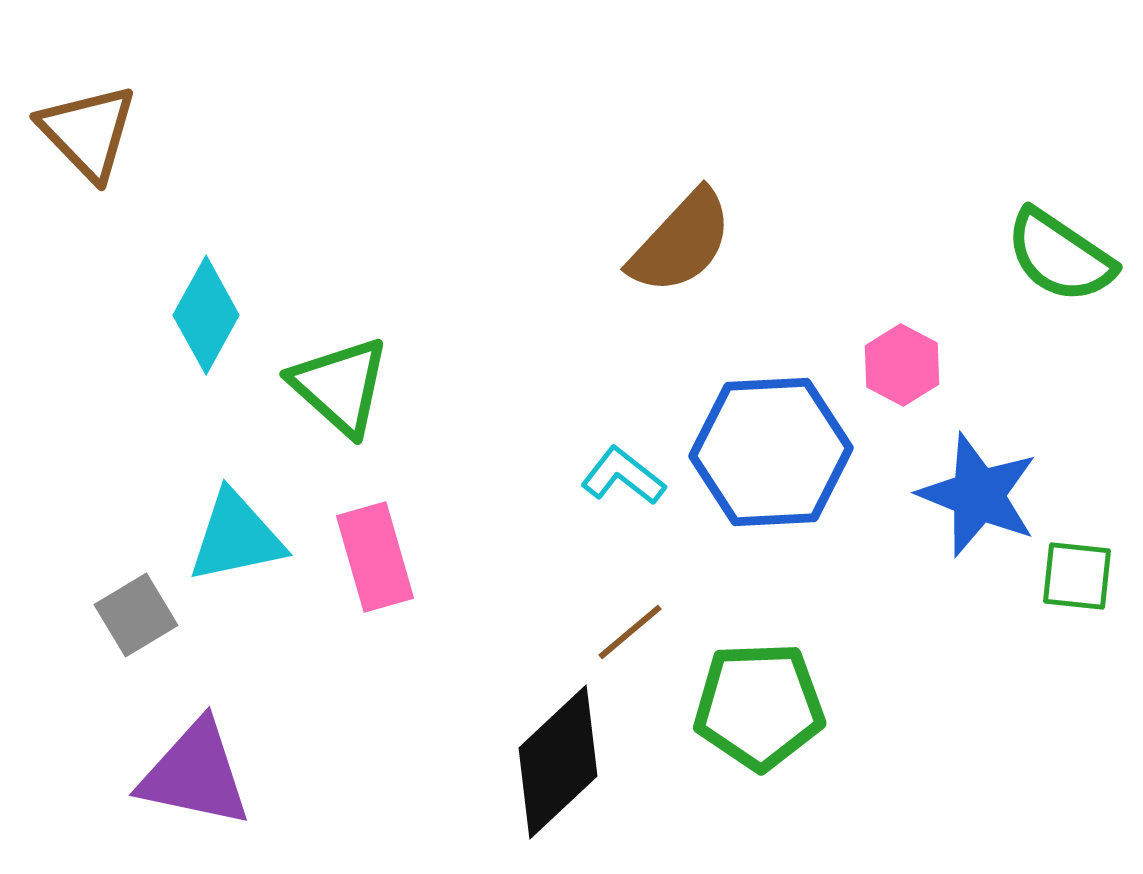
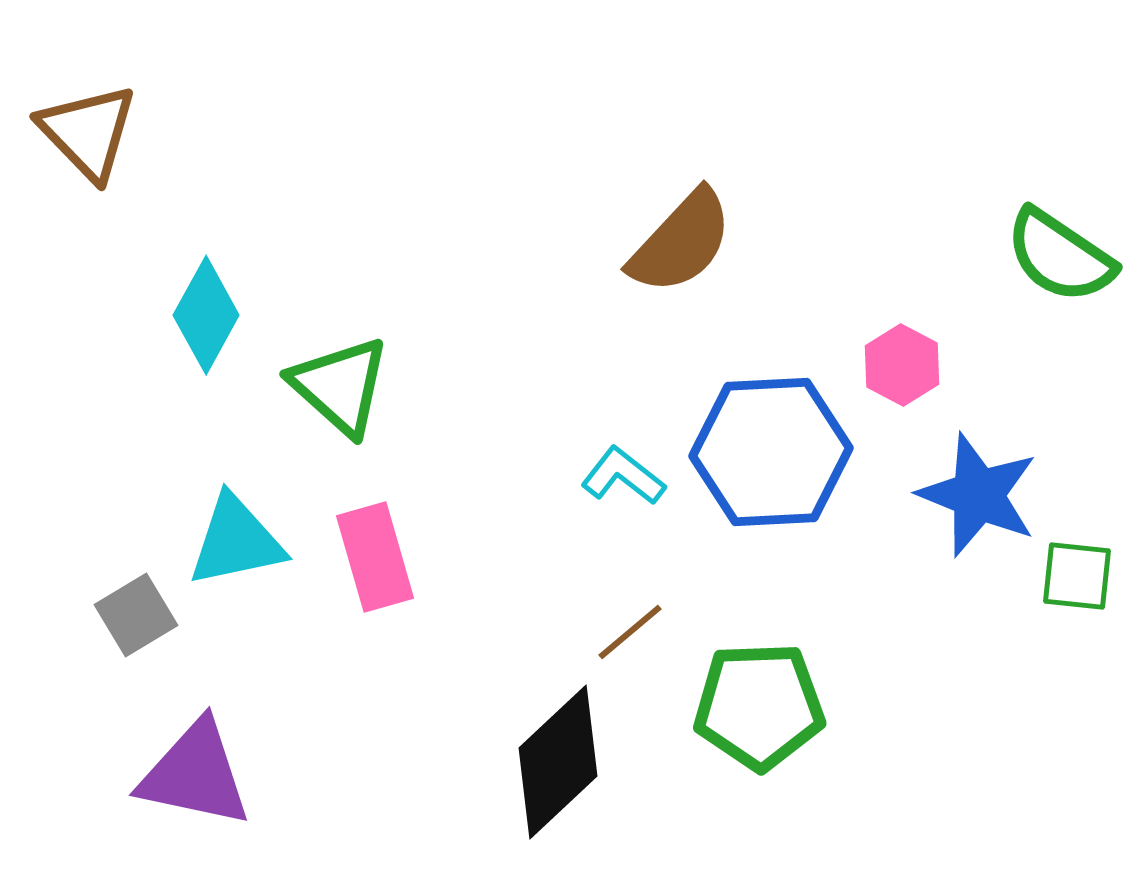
cyan triangle: moved 4 px down
